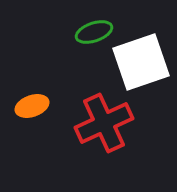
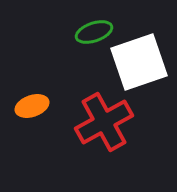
white square: moved 2 px left
red cross: moved 1 px up; rotated 4 degrees counterclockwise
